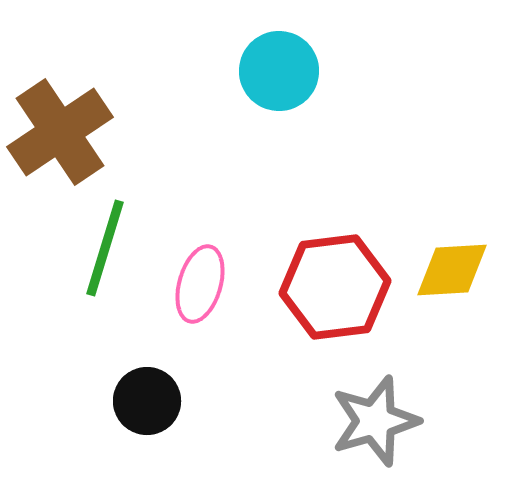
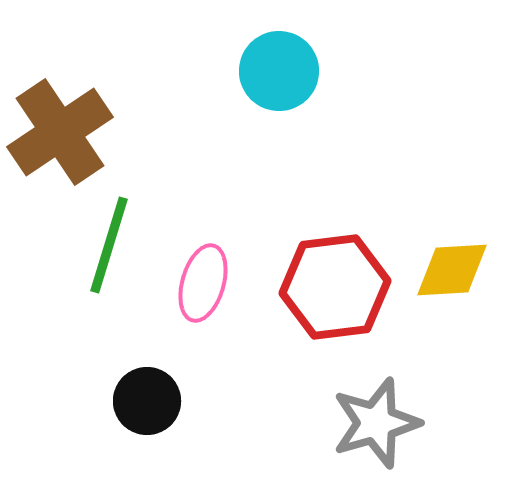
green line: moved 4 px right, 3 px up
pink ellipse: moved 3 px right, 1 px up
gray star: moved 1 px right, 2 px down
